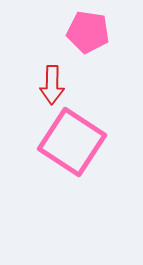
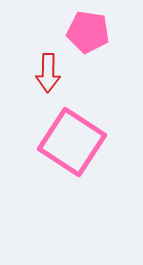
red arrow: moved 4 px left, 12 px up
